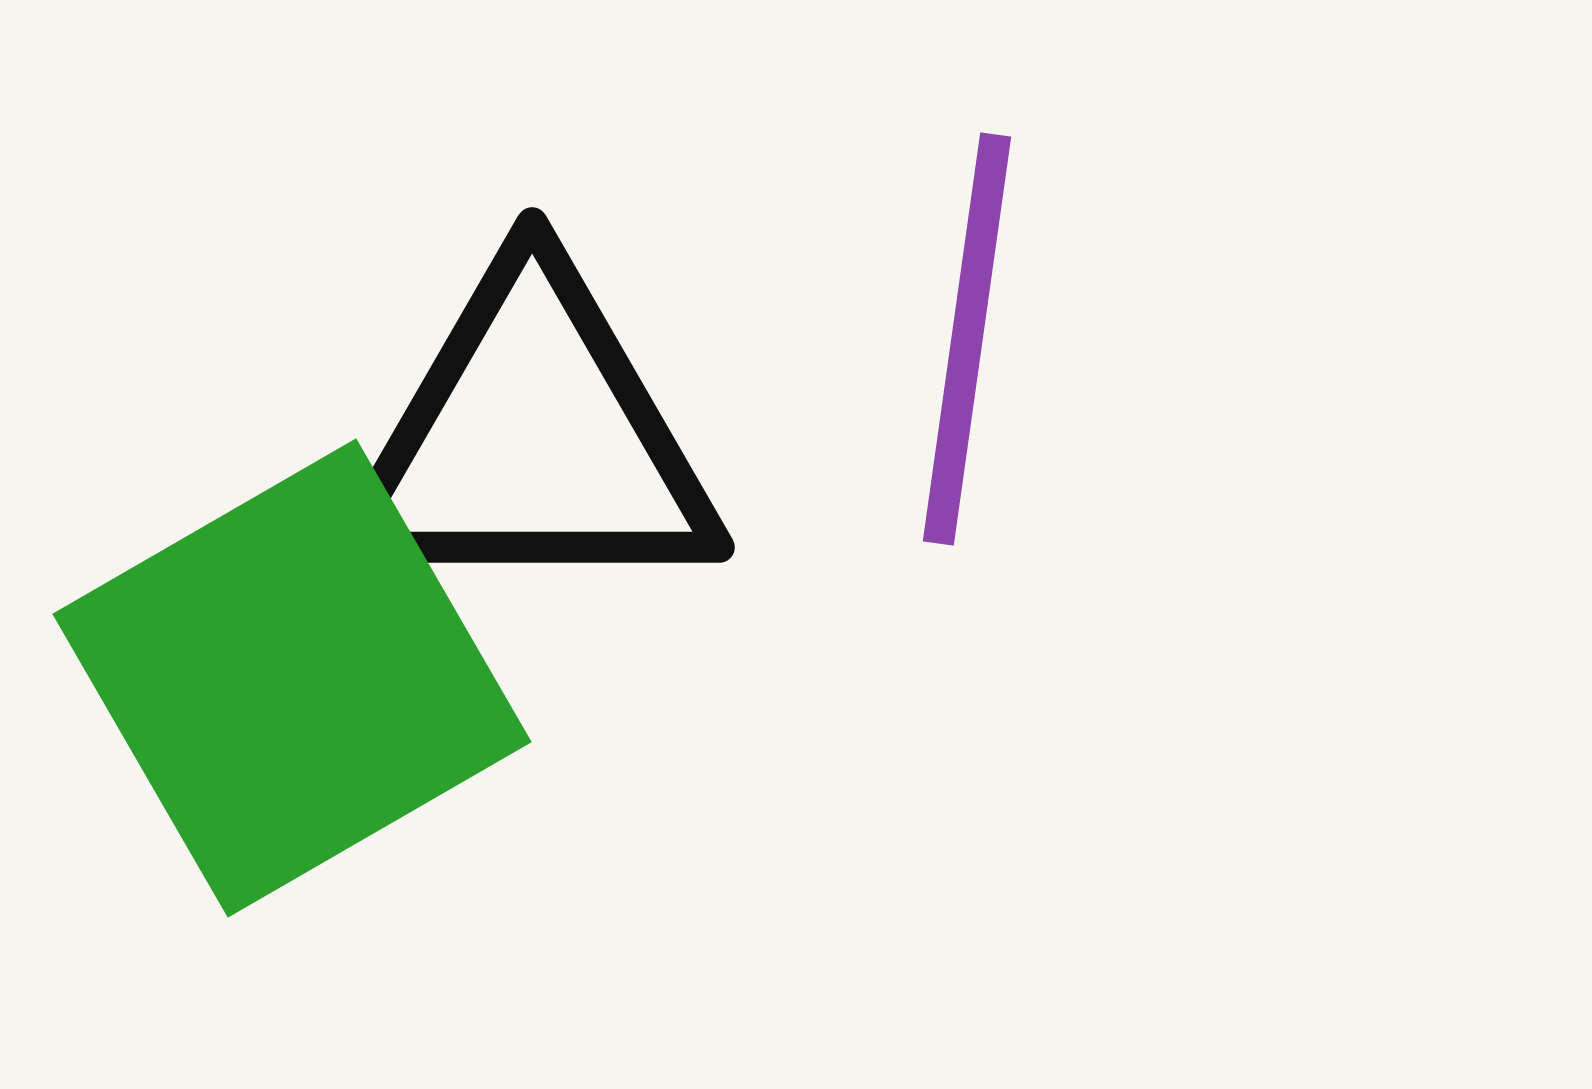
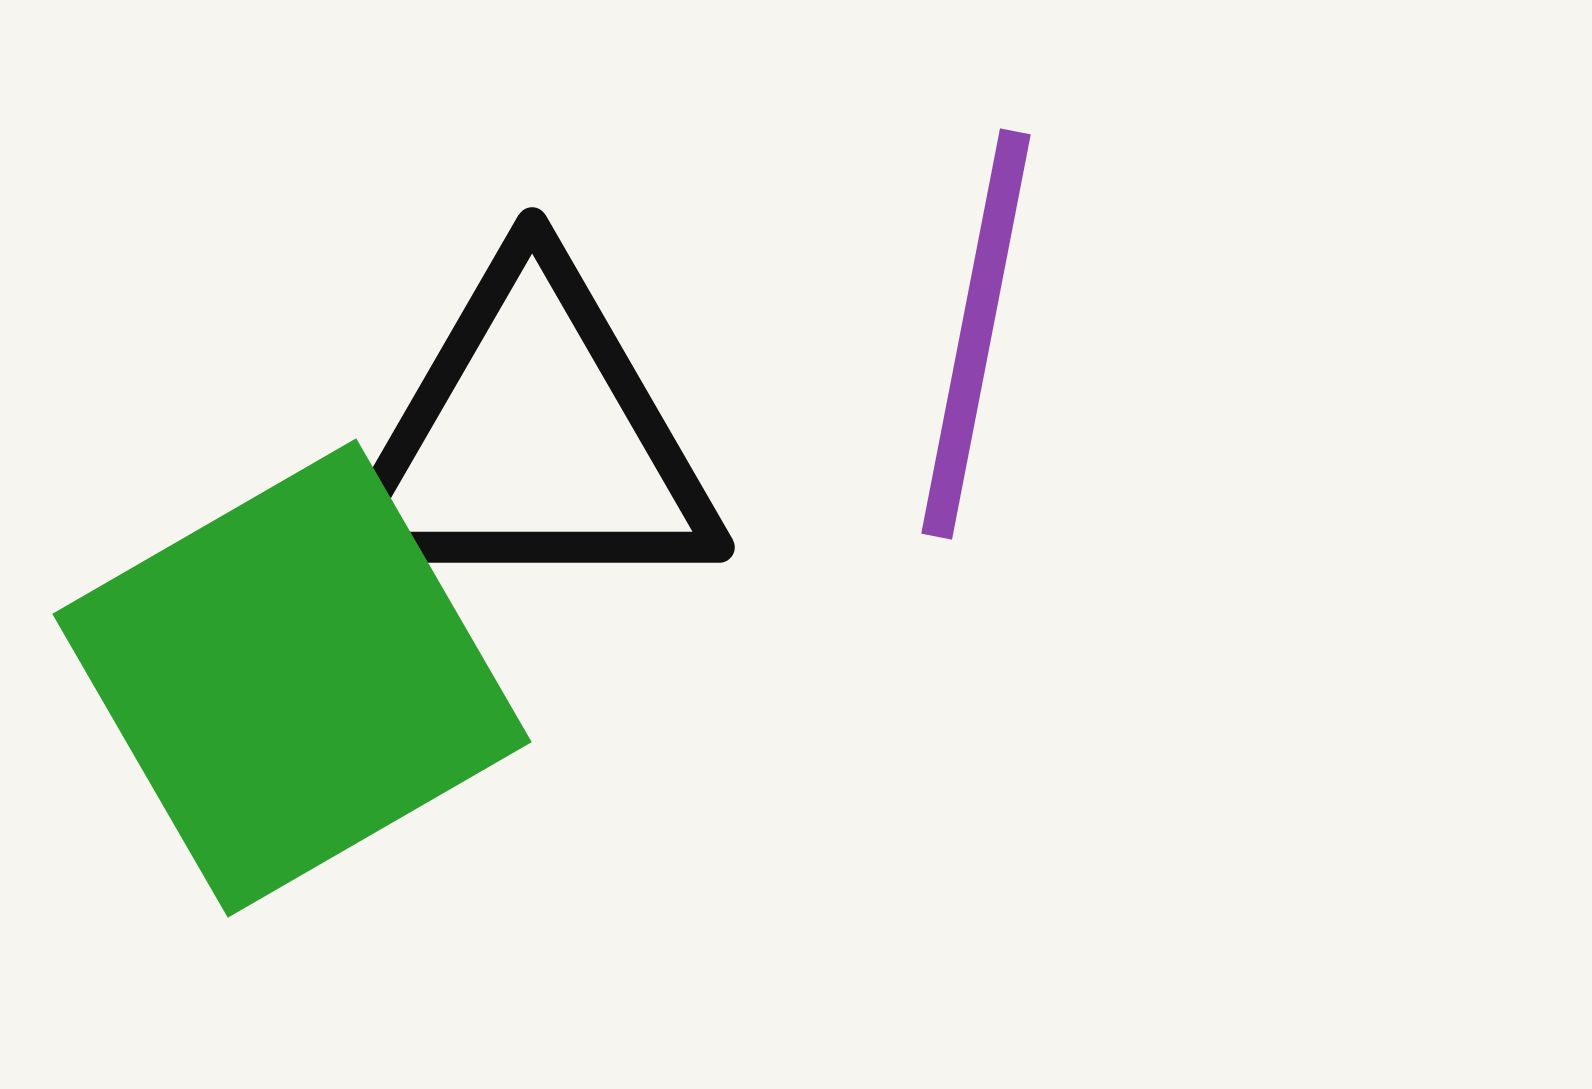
purple line: moved 9 px right, 5 px up; rotated 3 degrees clockwise
